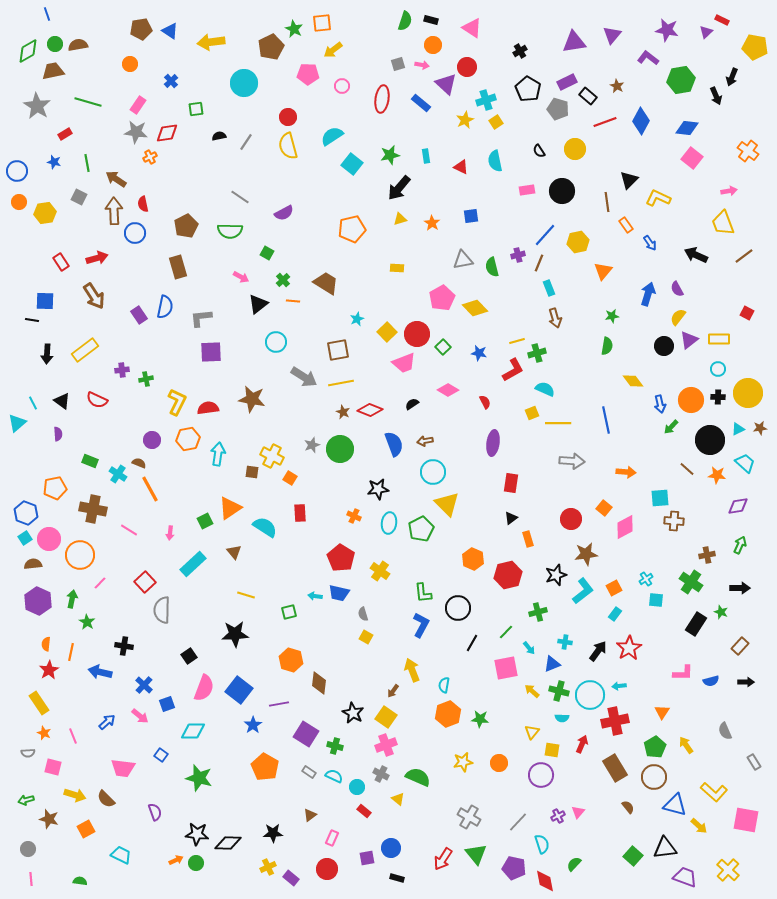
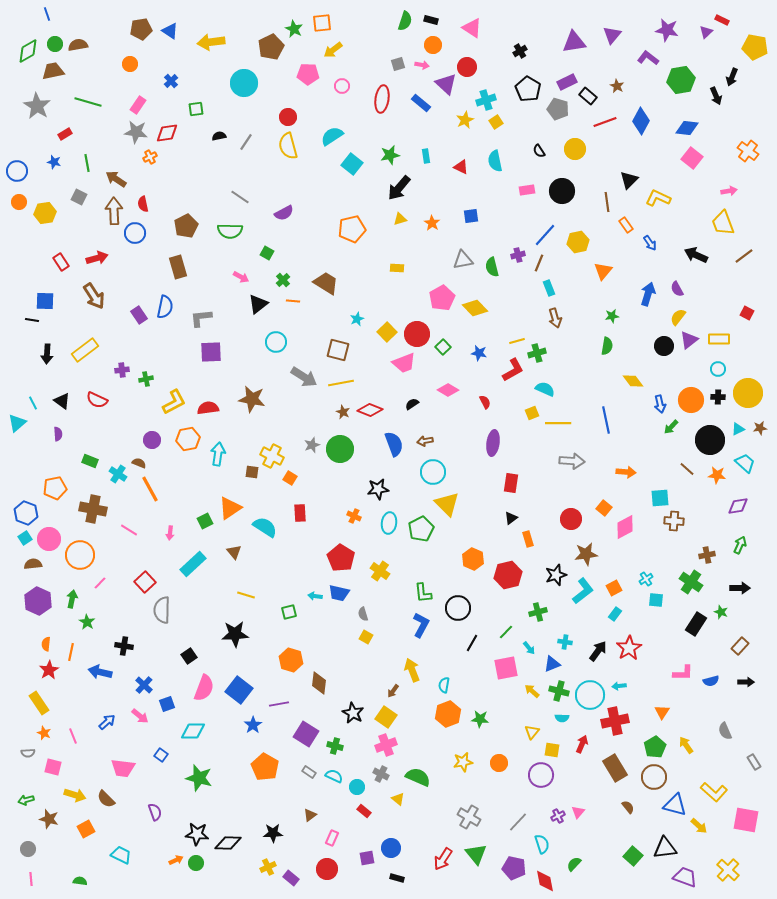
brown square at (338, 350): rotated 25 degrees clockwise
yellow L-shape at (177, 402): moved 3 px left; rotated 36 degrees clockwise
